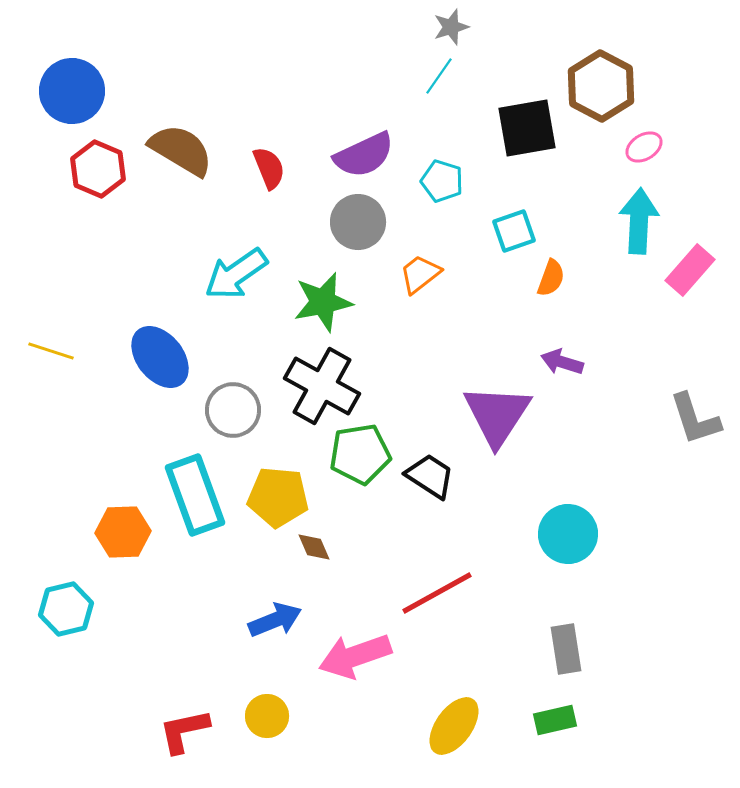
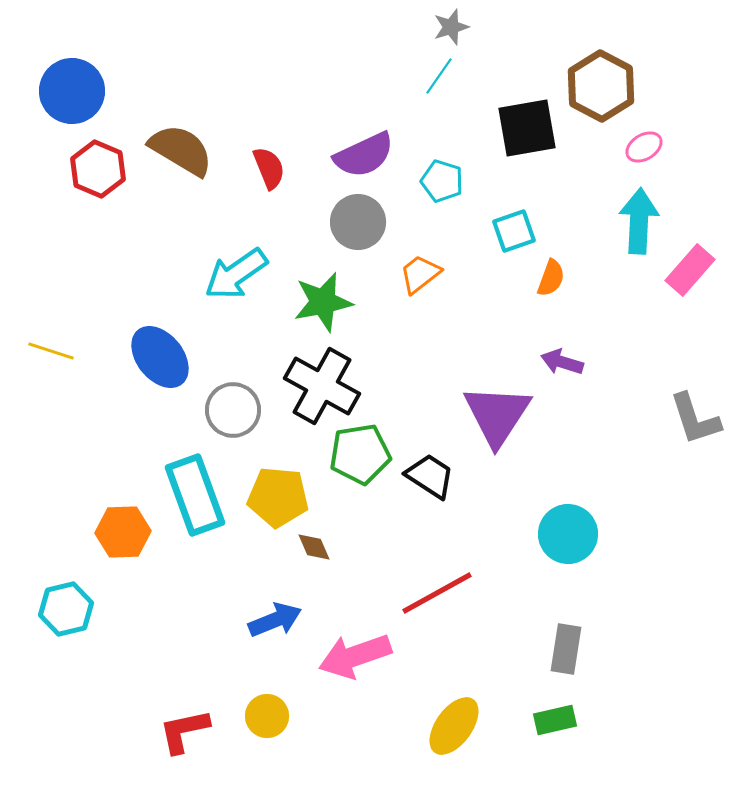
gray rectangle at (566, 649): rotated 18 degrees clockwise
